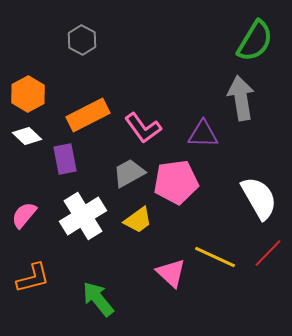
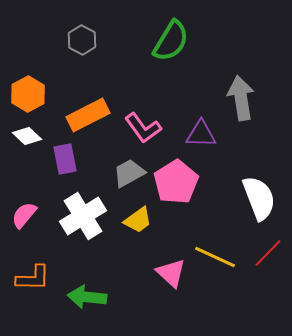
green semicircle: moved 84 px left
purple triangle: moved 2 px left
pink pentagon: rotated 24 degrees counterclockwise
white semicircle: rotated 9 degrees clockwise
orange L-shape: rotated 15 degrees clockwise
green arrow: moved 11 px left, 2 px up; rotated 45 degrees counterclockwise
